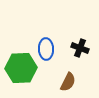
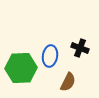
blue ellipse: moved 4 px right, 7 px down; rotated 10 degrees clockwise
